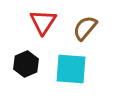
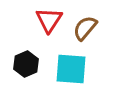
red triangle: moved 6 px right, 2 px up
